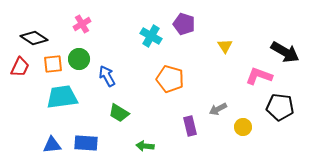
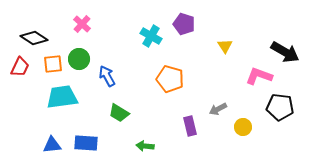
pink cross: rotated 18 degrees counterclockwise
